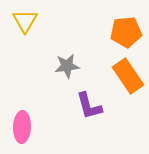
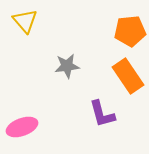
yellow triangle: rotated 12 degrees counterclockwise
orange pentagon: moved 4 px right, 1 px up
purple L-shape: moved 13 px right, 8 px down
pink ellipse: rotated 68 degrees clockwise
